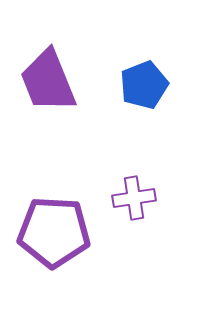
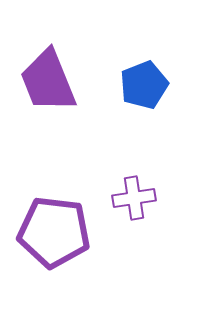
purple pentagon: rotated 4 degrees clockwise
